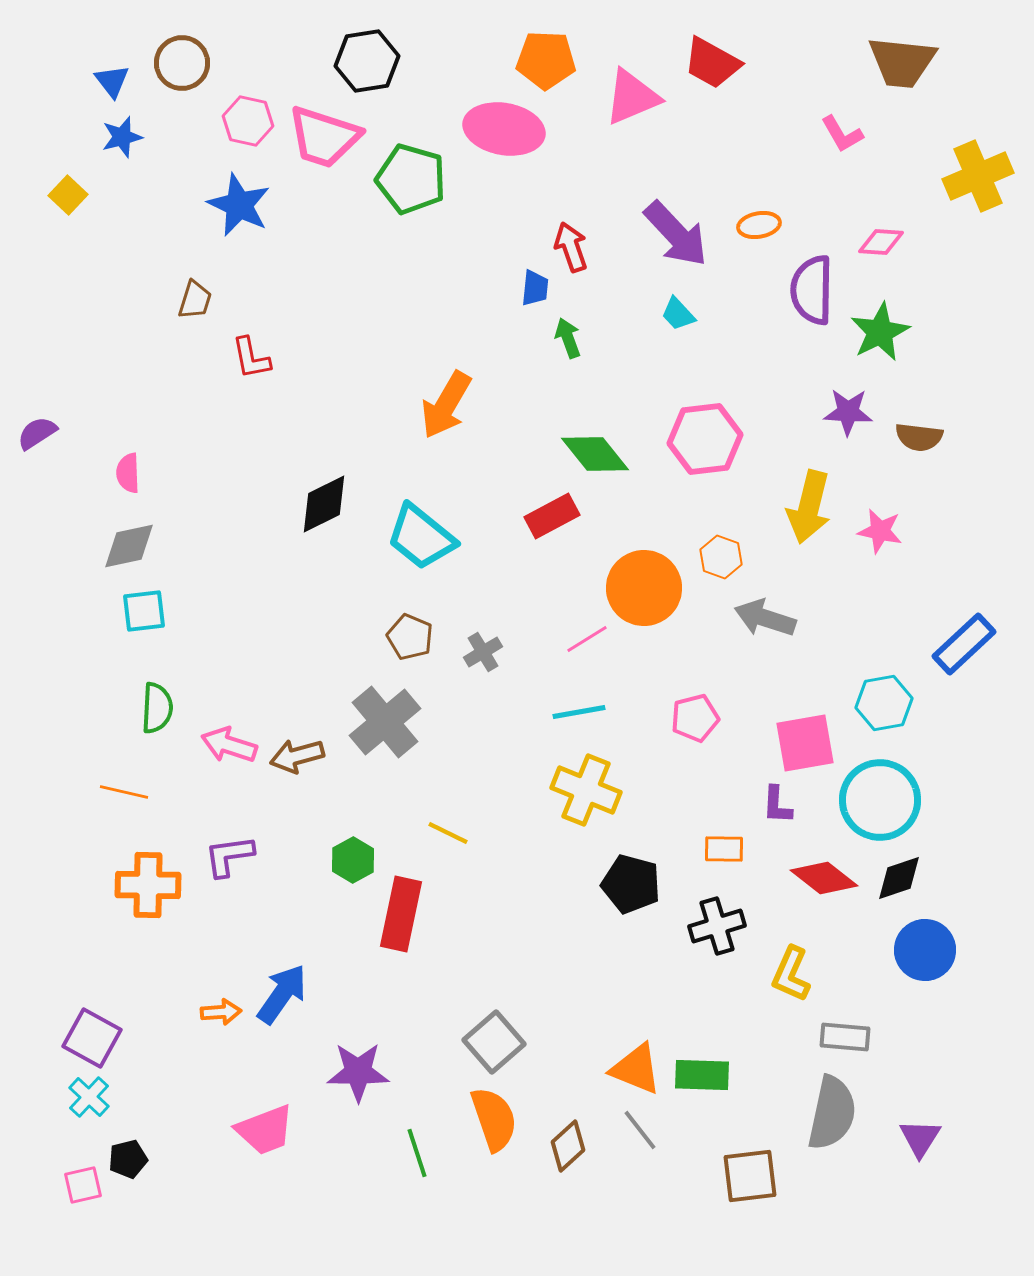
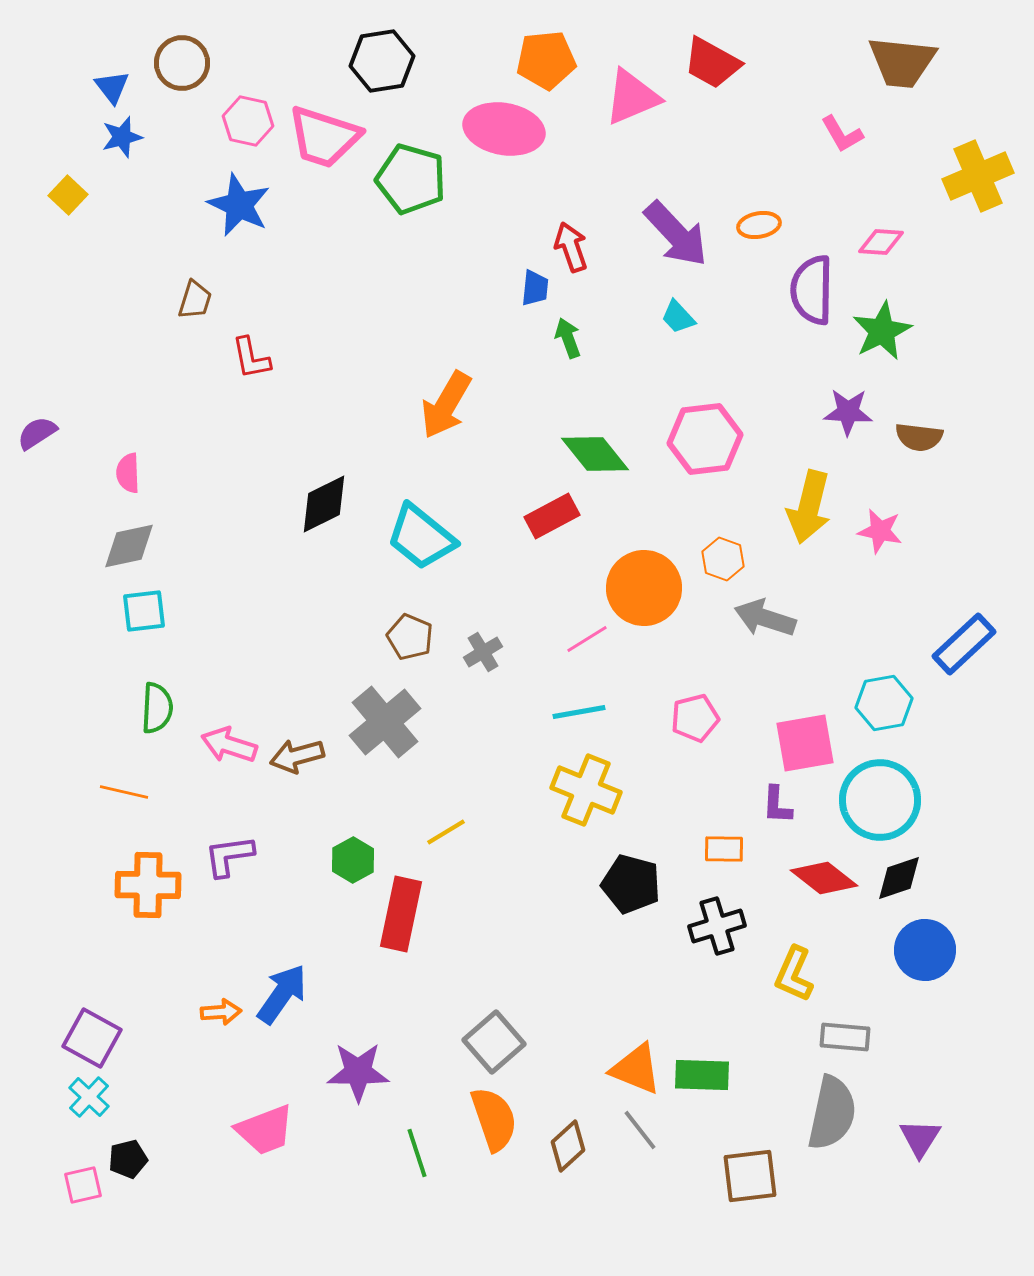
orange pentagon at (546, 60): rotated 8 degrees counterclockwise
black hexagon at (367, 61): moved 15 px right
blue triangle at (112, 81): moved 6 px down
cyan trapezoid at (678, 314): moved 3 px down
green star at (880, 332): moved 2 px right, 1 px up
orange hexagon at (721, 557): moved 2 px right, 2 px down
yellow line at (448, 833): moved 2 px left, 1 px up; rotated 57 degrees counterclockwise
yellow L-shape at (791, 974): moved 3 px right
